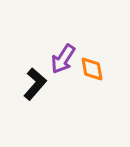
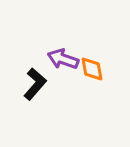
purple arrow: rotated 76 degrees clockwise
